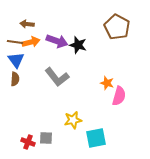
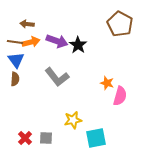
brown pentagon: moved 3 px right, 3 px up
black star: rotated 18 degrees clockwise
pink semicircle: moved 1 px right
red cross: moved 3 px left, 4 px up; rotated 24 degrees clockwise
